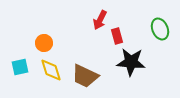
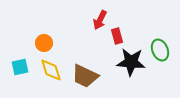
green ellipse: moved 21 px down
